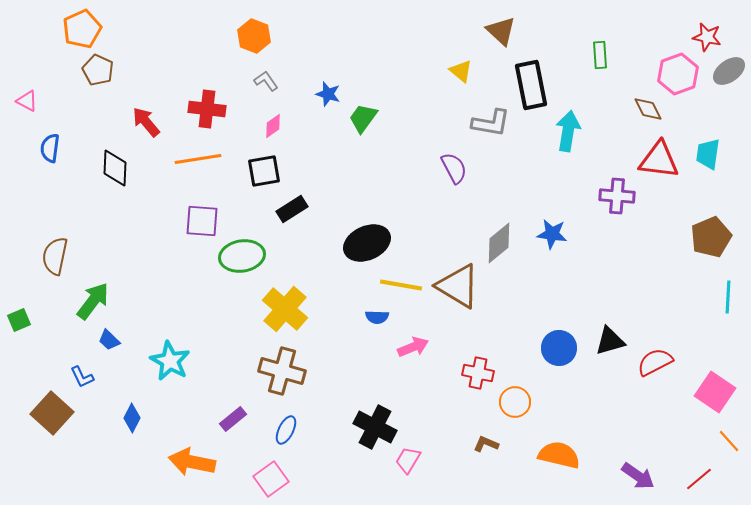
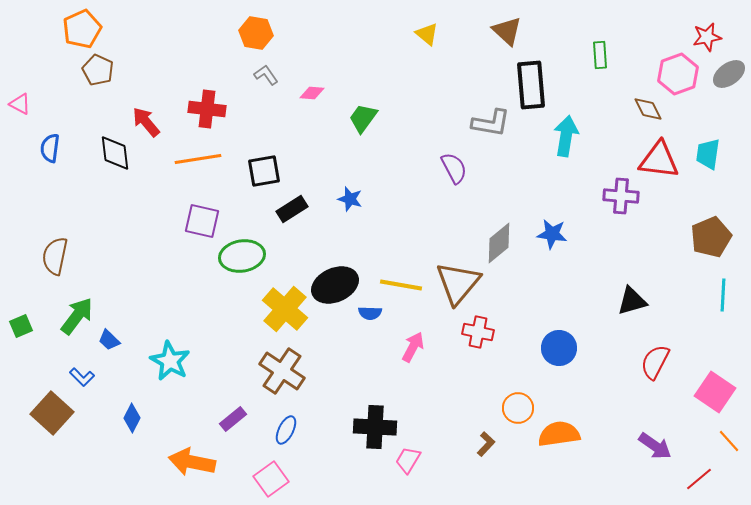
brown triangle at (501, 31): moved 6 px right
orange hexagon at (254, 36): moved 2 px right, 3 px up; rotated 12 degrees counterclockwise
red star at (707, 37): rotated 24 degrees counterclockwise
yellow triangle at (461, 71): moved 34 px left, 37 px up
gray ellipse at (729, 71): moved 3 px down
gray L-shape at (266, 81): moved 6 px up
black rectangle at (531, 85): rotated 6 degrees clockwise
blue star at (328, 94): moved 22 px right, 105 px down
pink triangle at (27, 101): moved 7 px left, 3 px down
pink diamond at (273, 126): moved 39 px right, 33 px up; rotated 40 degrees clockwise
cyan arrow at (568, 131): moved 2 px left, 5 px down
black diamond at (115, 168): moved 15 px up; rotated 9 degrees counterclockwise
purple cross at (617, 196): moved 4 px right
purple square at (202, 221): rotated 9 degrees clockwise
black ellipse at (367, 243): moved 32 px left, 42 px down
brown triangle at (458, 286): moved 3 px up; rotated 39 degrees clockwise
cyan line at (728, 297): moved 5 px left, 2 px up
green arrow at (93, 301): moved 16 px left, 15 px down
blue semicircle at (377, 317): moved 7 px left, 4 px up
green square at (19, 320): moved 2 px right, 6 px down
black triangle at (610, 341): moved 22 px right, 40 px up
pink arrow at (413, 347): rotated 40 degrees counterclockwise
red semicircle at (655, 362): rotated 36 degrees counterclockwise
brown cross at (282, 371): rotated 18 degrees clockwise
red cross at (478, 373): moved 41 px up
blue L-shape at (82, 377): rotated 20 degrees counterclockwise
orange circle at (515, 402): moved 3 px right, 6 px down
black cross at (375, 427): rotated 24 degrees counterclockwise
brown L-shape at (486, 444): rotated 110 degrees clockwise
orange semicircle at (559, 455): moved 21 px up; rotated 21 degrees counterclockwise
purple arrow at (638, 476): moved 17 px right, 30 px up
